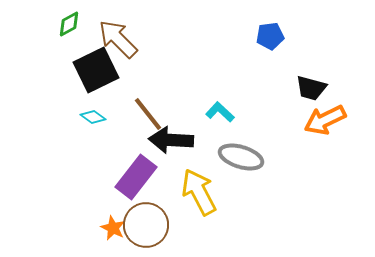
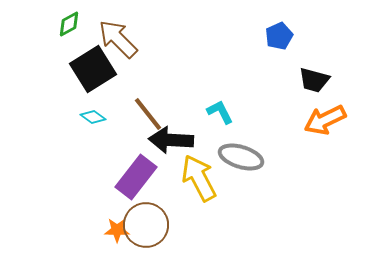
blue pentagon: moved 9 px right; rotated 16 degrees counterclockwise
black square: moved 3 px left, 1 px up; rotated 6 degrees counterclockwise
black trapezoid: moved 3 px right, 8 px up
cyan L-shape: rotated 20 degrees clockwise
yellow arrow: moved 14 px up
orange star: moved 4 px right, 2 px down; rotated 25 degrees counterclockwise
